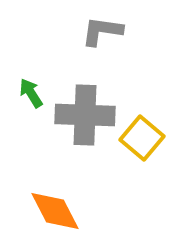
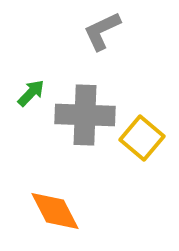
gray L-shape: rotated 33 degrees counterclockwise
green arrow: rotated 76 degrees clockwise
